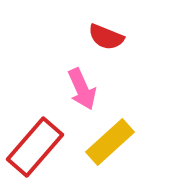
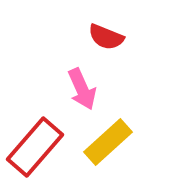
yellow rectangle: moved 2 px left
